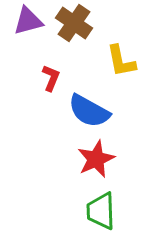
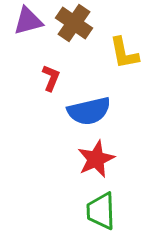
yellow L-shape: moved 3 px right, 8 px up
blue semicircle: rotated 42 degrees counterclockwise
